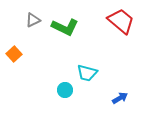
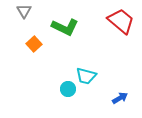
gray triangle: moved 9 px left, 9 px up; rotated 35 degrees counterclockwise
orange square: moved 20 px right, 10 px up
cyan trapezoid: moved 1 px left, 3 px down
cyan circle: moved 3 px right, 1 px up
